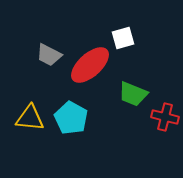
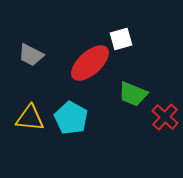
white square: moved 2 px left, 1 px down
gray trapezoid: moved 18 px left
red ellipse: moved 2 px up
red cross: rotated 28 degrees clockwise
